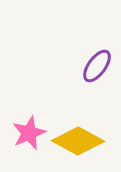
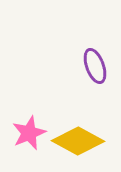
purple ellipse: moved 2 px left; rotated 56 degrees counterclockwise
